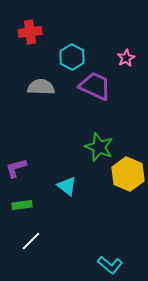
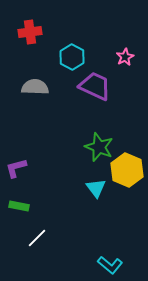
pink star: moved 1 px left, 1 px up
gray semicircle: moved 6 px left
yellow hexagon: moved 1 px left, 4 px up
cyan triangle: moved 29 px right, 2 px down; rotated 15 degrees clockwise
green rectangle: moved 3 px left, 1 px down; rotated 18 degrees clockwise
white line: moved 6 px right, 3 px up
